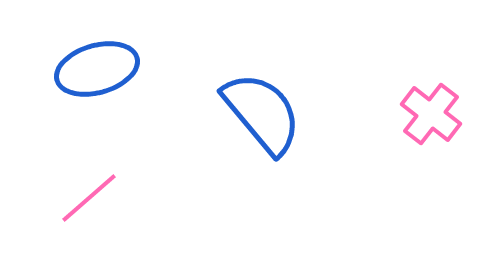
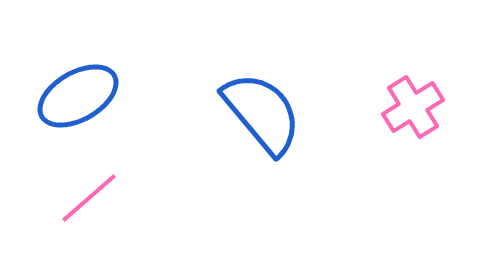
blue ellipse: moved 19 px left, 27 px down; rotated 14 degrees counterclockwise
pink cross: moved 18 px left, 7 px up; rotated 20 degrees clockwise
